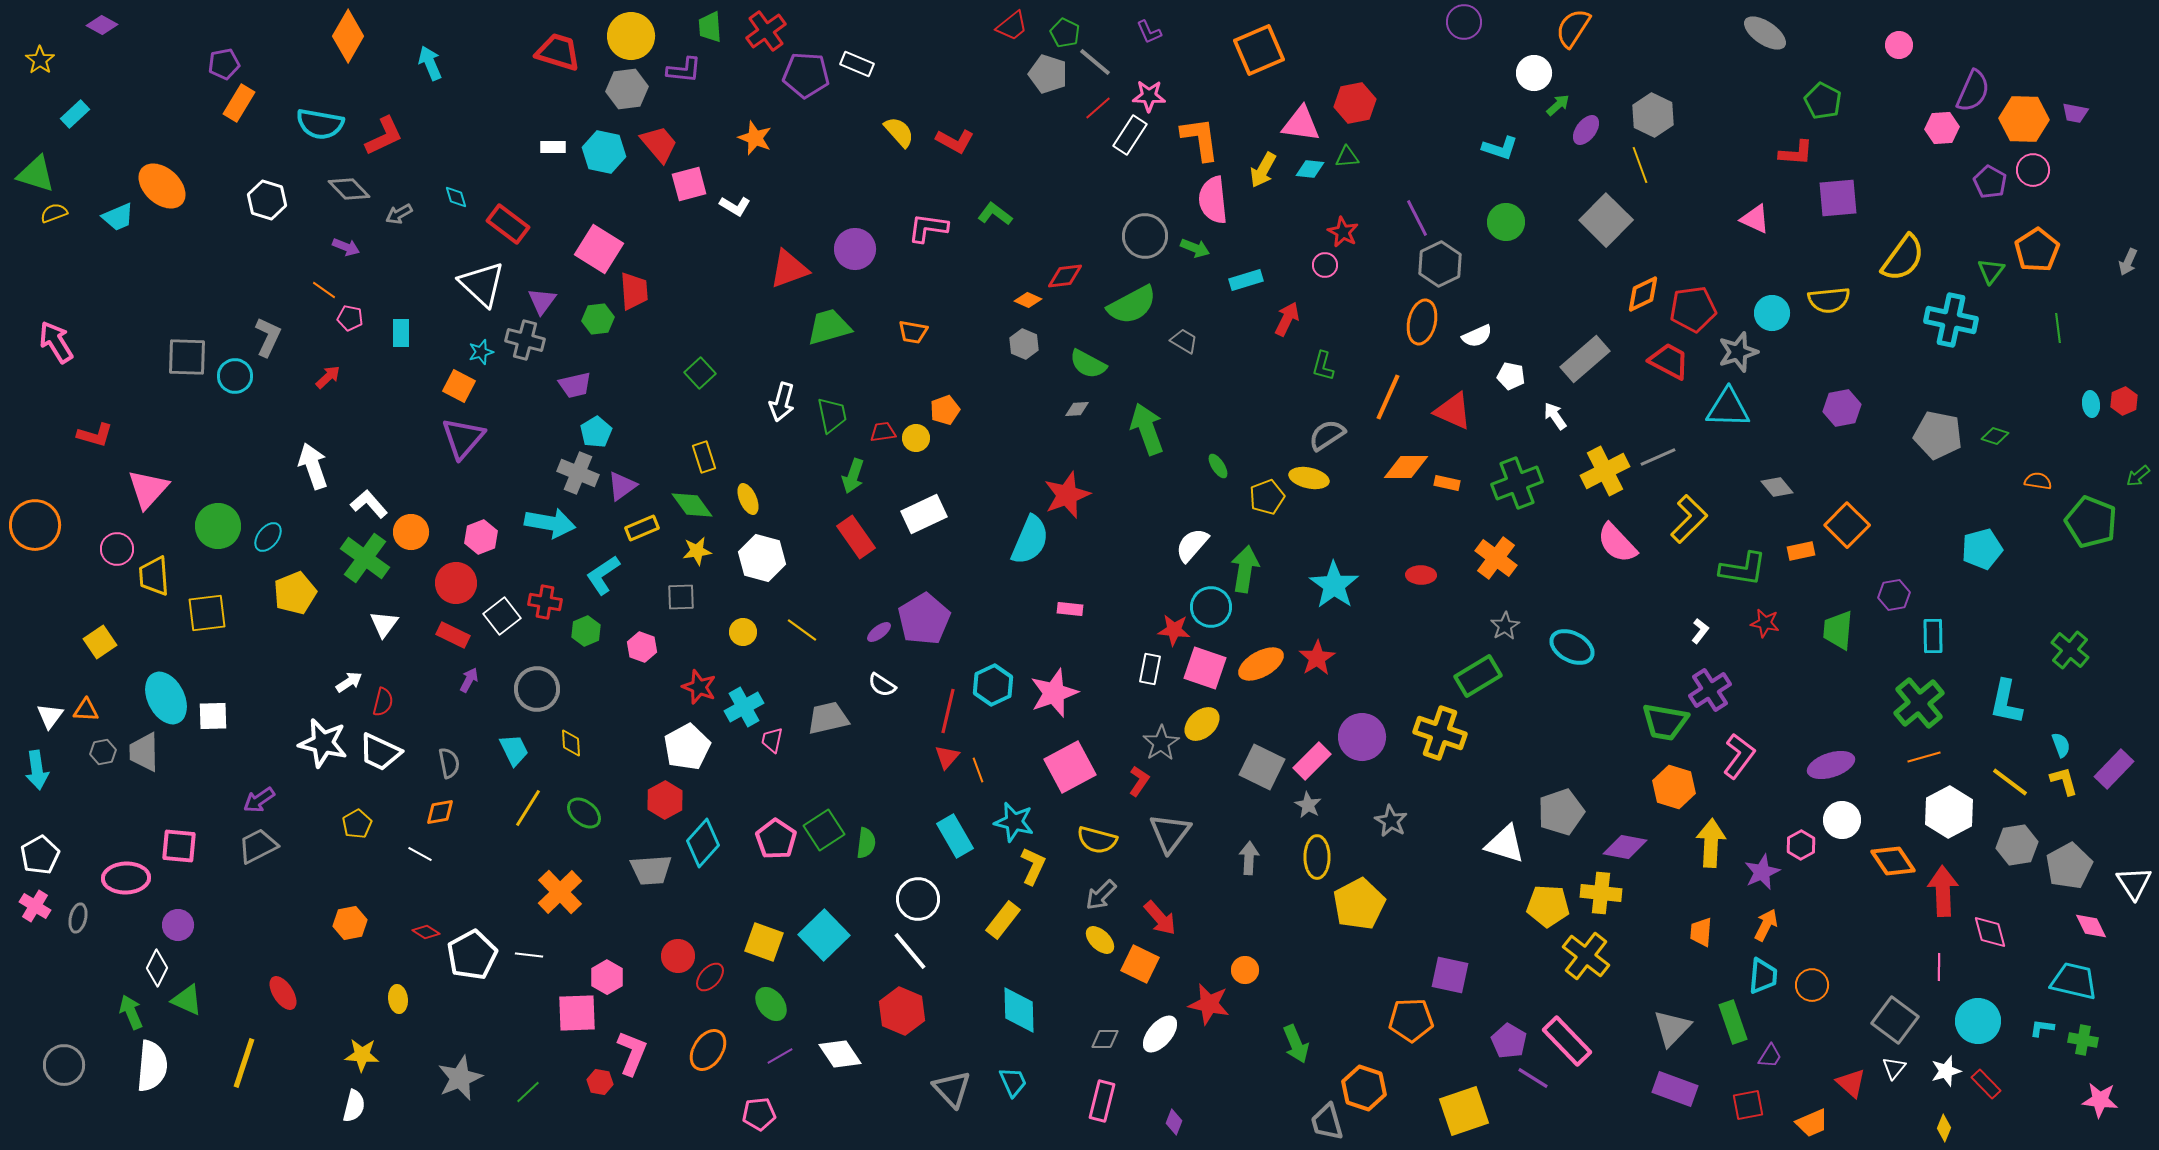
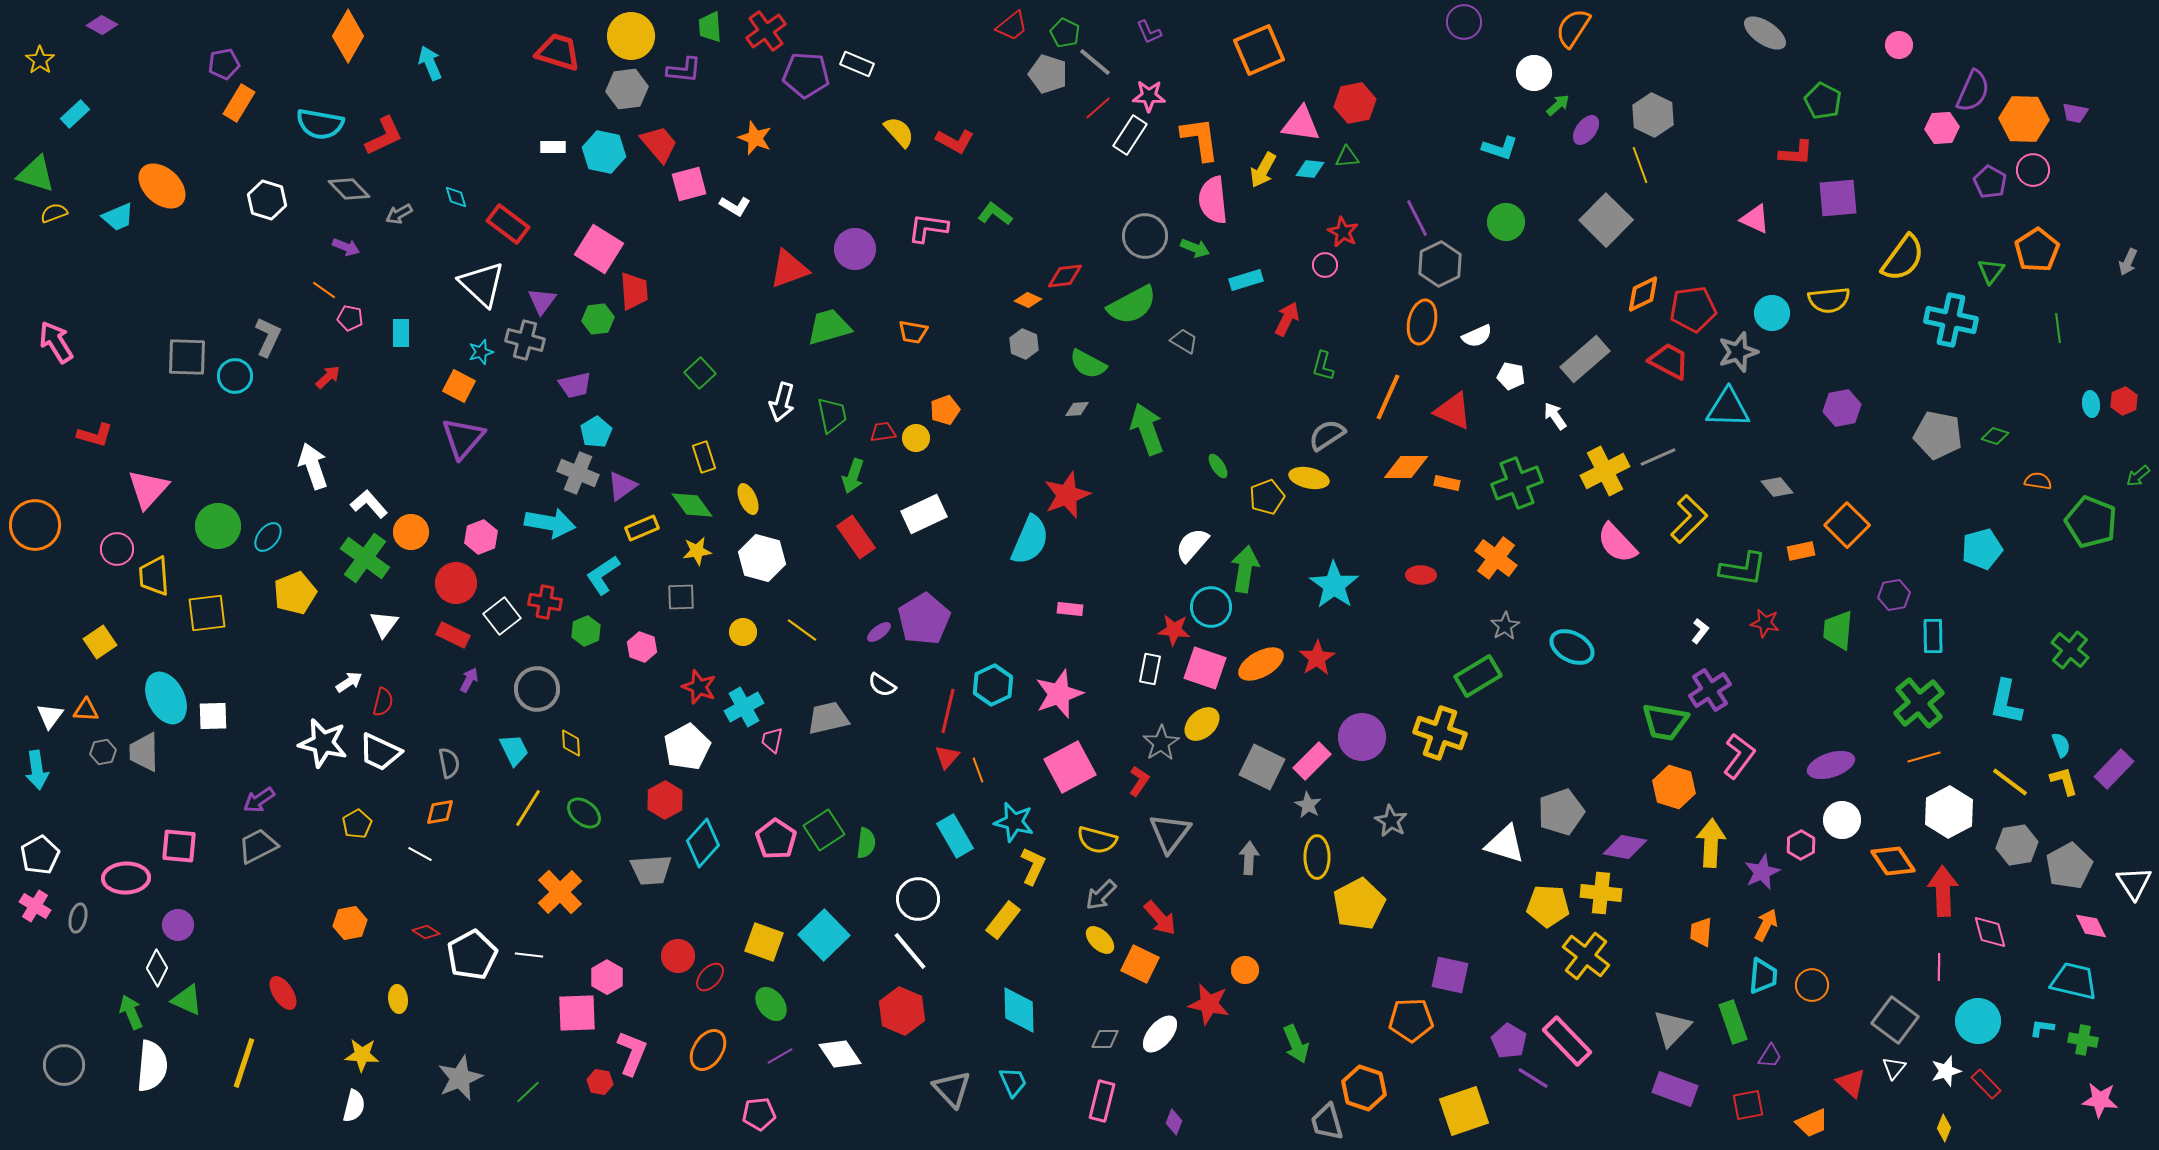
pink star at (1054, 693): moved 5 px right, 1 px down
